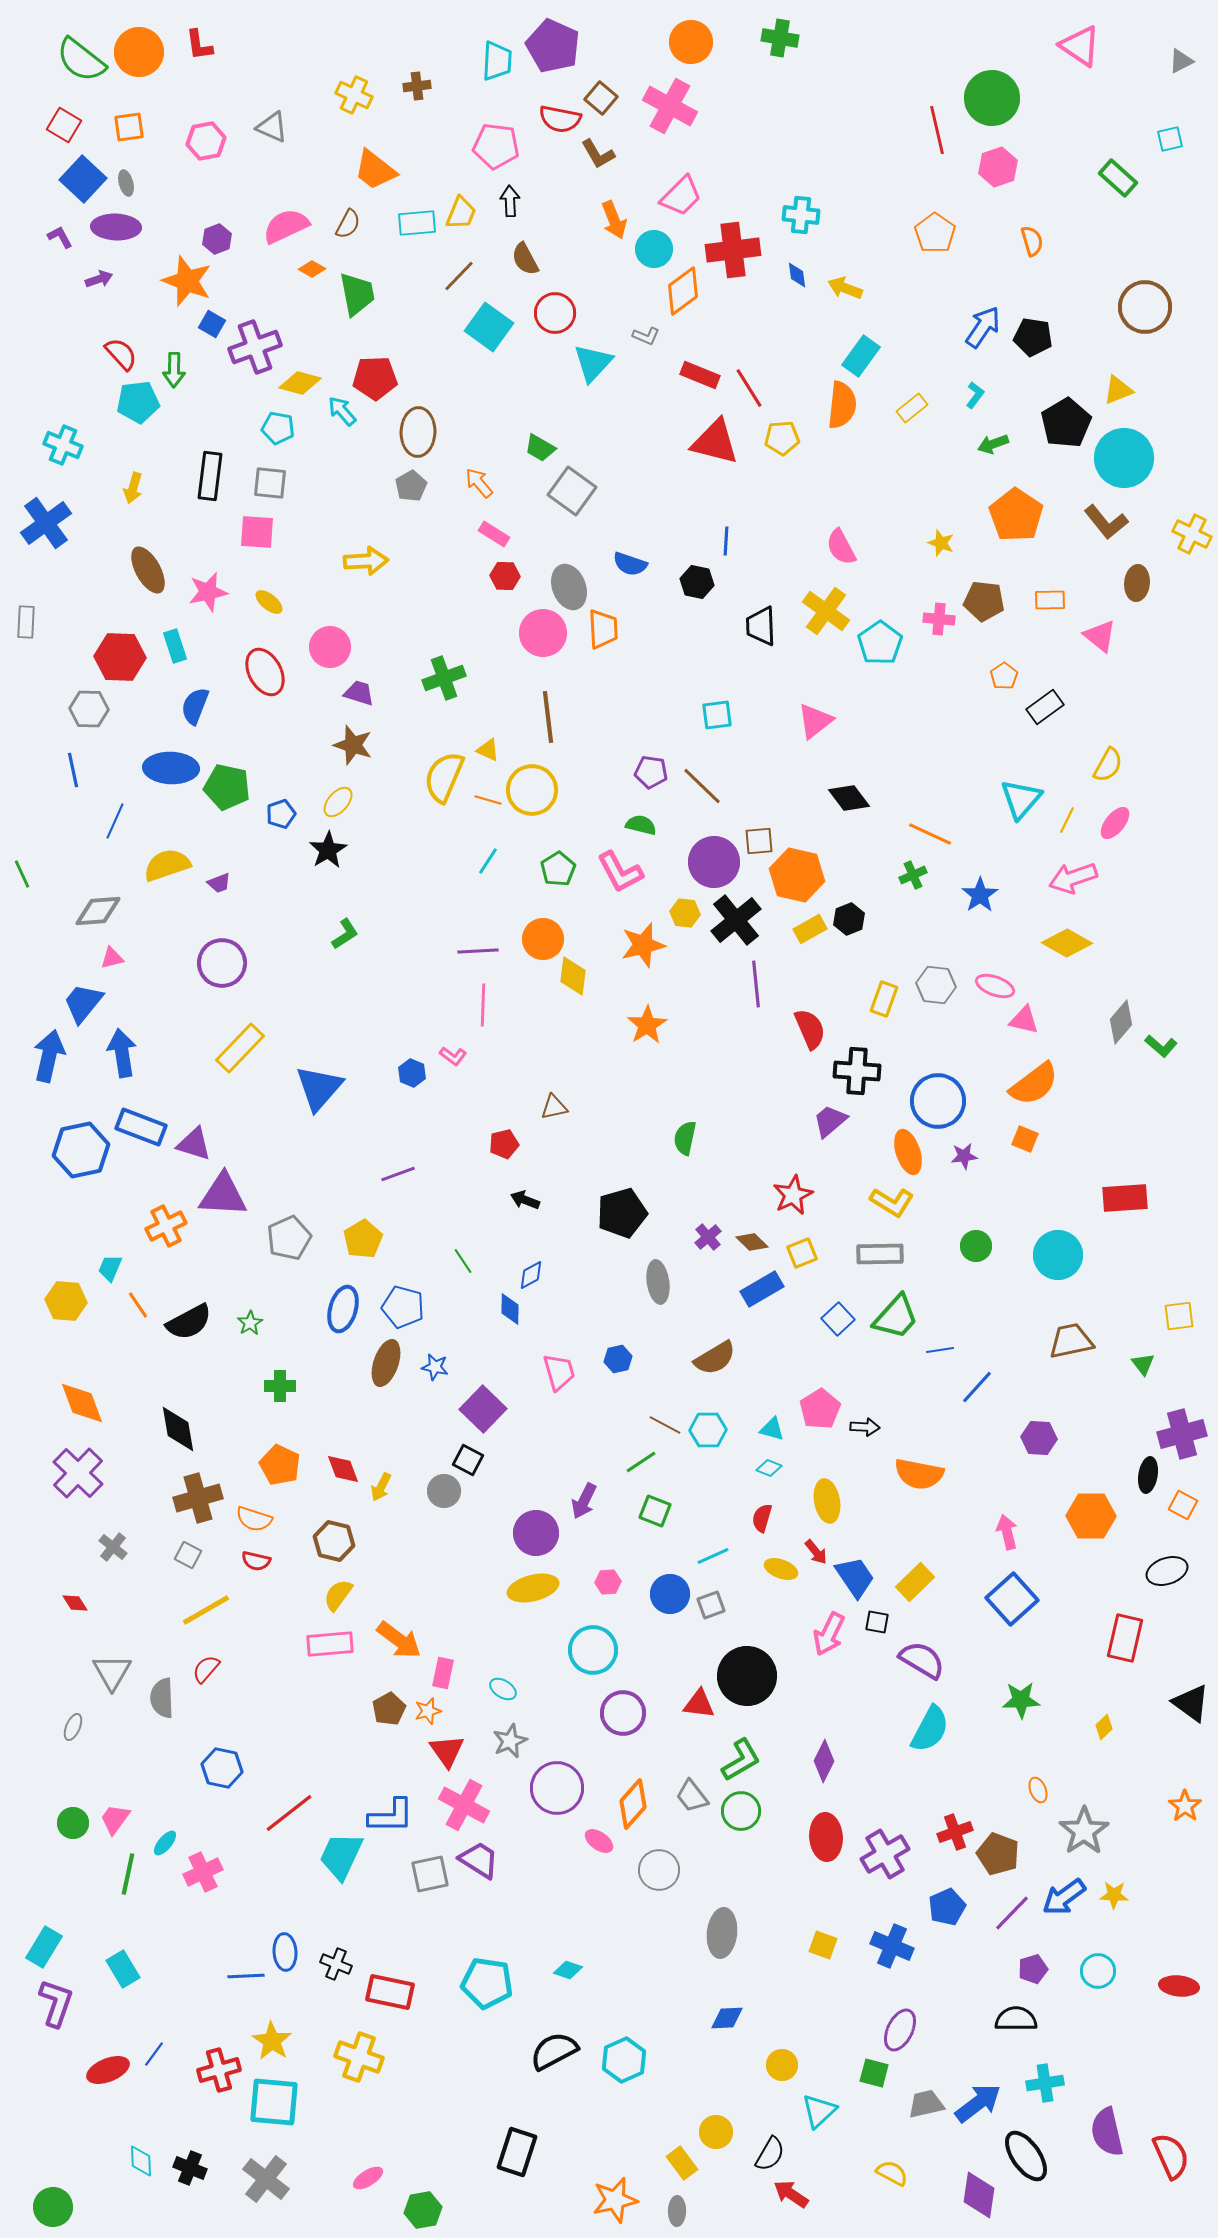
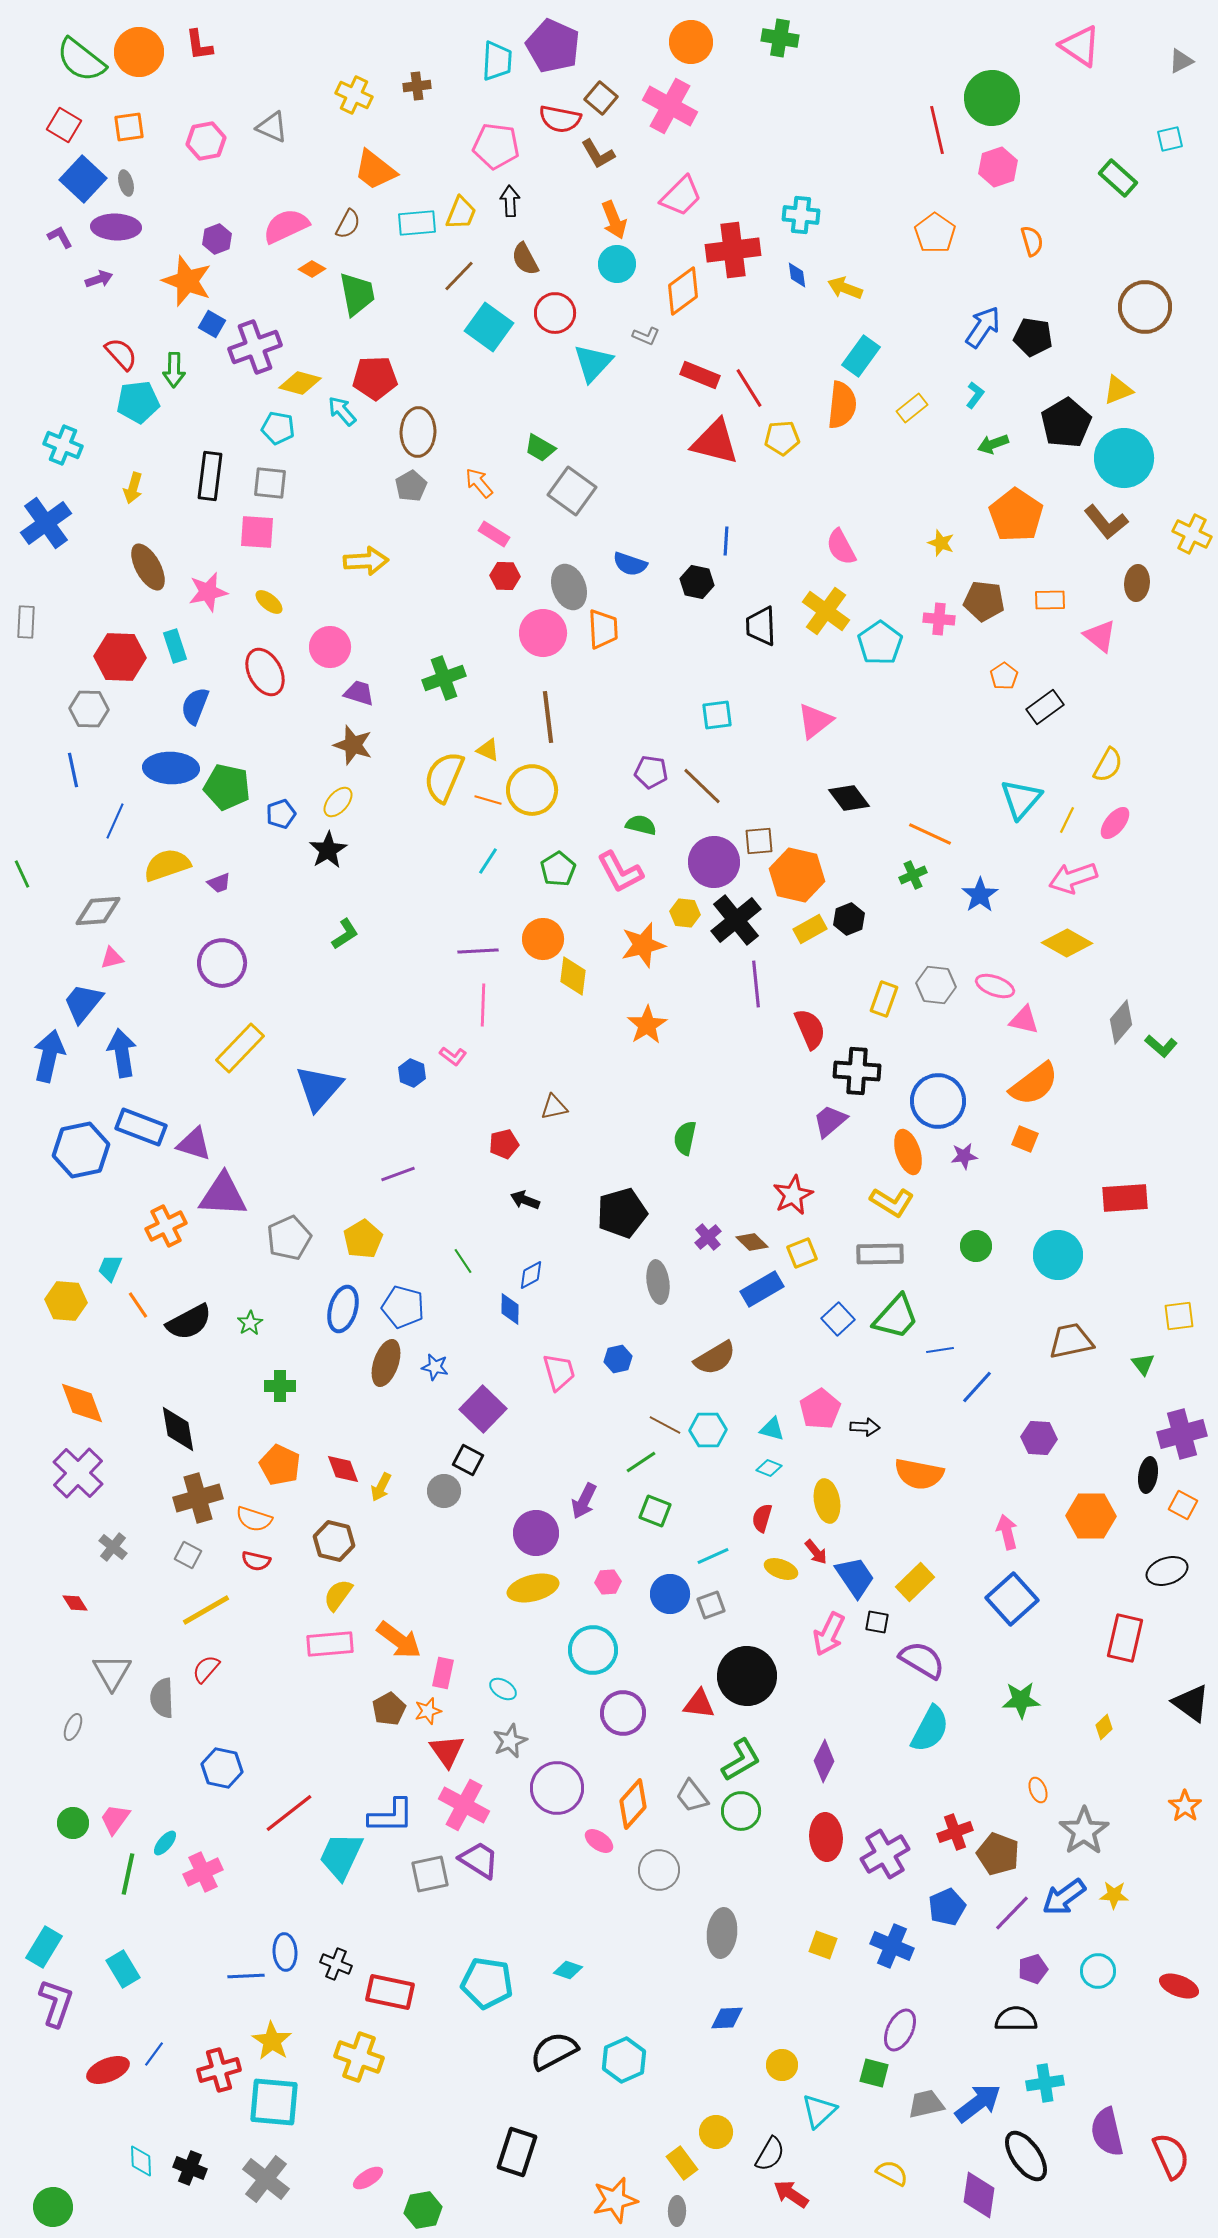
cyan circle at (654, 249): moved 37 px left, 15 px down
brown ellipse at (148, 570): moved 3 px up
red ellipse at (1179, 1986): rotated 15 degrees clockwise
